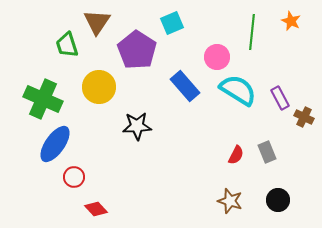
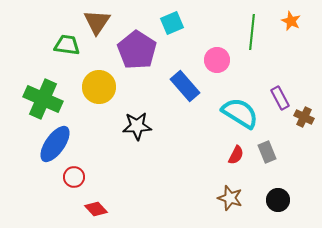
green trapezoid: rotated 116 degrees clockwise
pink circle: moved 3 px down
cyan semicircle: moved 2 px right, 23 px down
brown star: moved 3 px up
